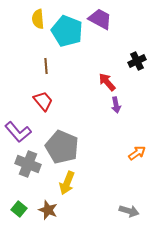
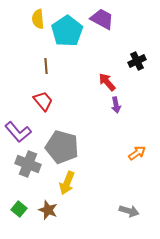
purple trapezoid: moved 2 px right
cyan pentagon: rotated 16 degrees clockwise
gray pentagon: rotated 8 degrees counterclockwise
